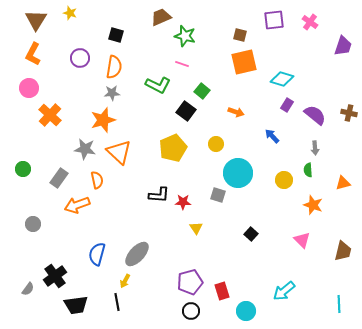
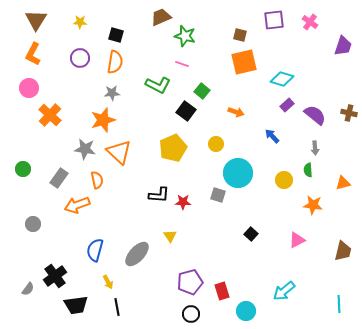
yellow star at (70, 13): moved 10 px right, 9 px down; rotated 16 degrees counterclockwise
orange semicircle at (114, 67): moved 1 px right, 5 px up
purple rectangle at (287, 105): rotated 16 degrees clockwise
orange star at (313, 205): rotated 12 degrees counterclockwise
yellow triangle at (196, 228): moved 26 px left, 8 px down
pink triangle at (302, 240): moved 5 px left; rotated 48 degrees clockwise
blue semicircle at (97, 254): moved 2 px left, 4 px up
yellow arrow at (125, 281): moved 17 px left, 1 px down; rotated 56 degrees counterclockwise
black line at (117, 302): moved 5 px down
black circle at (191, 311): moved 3 px down
